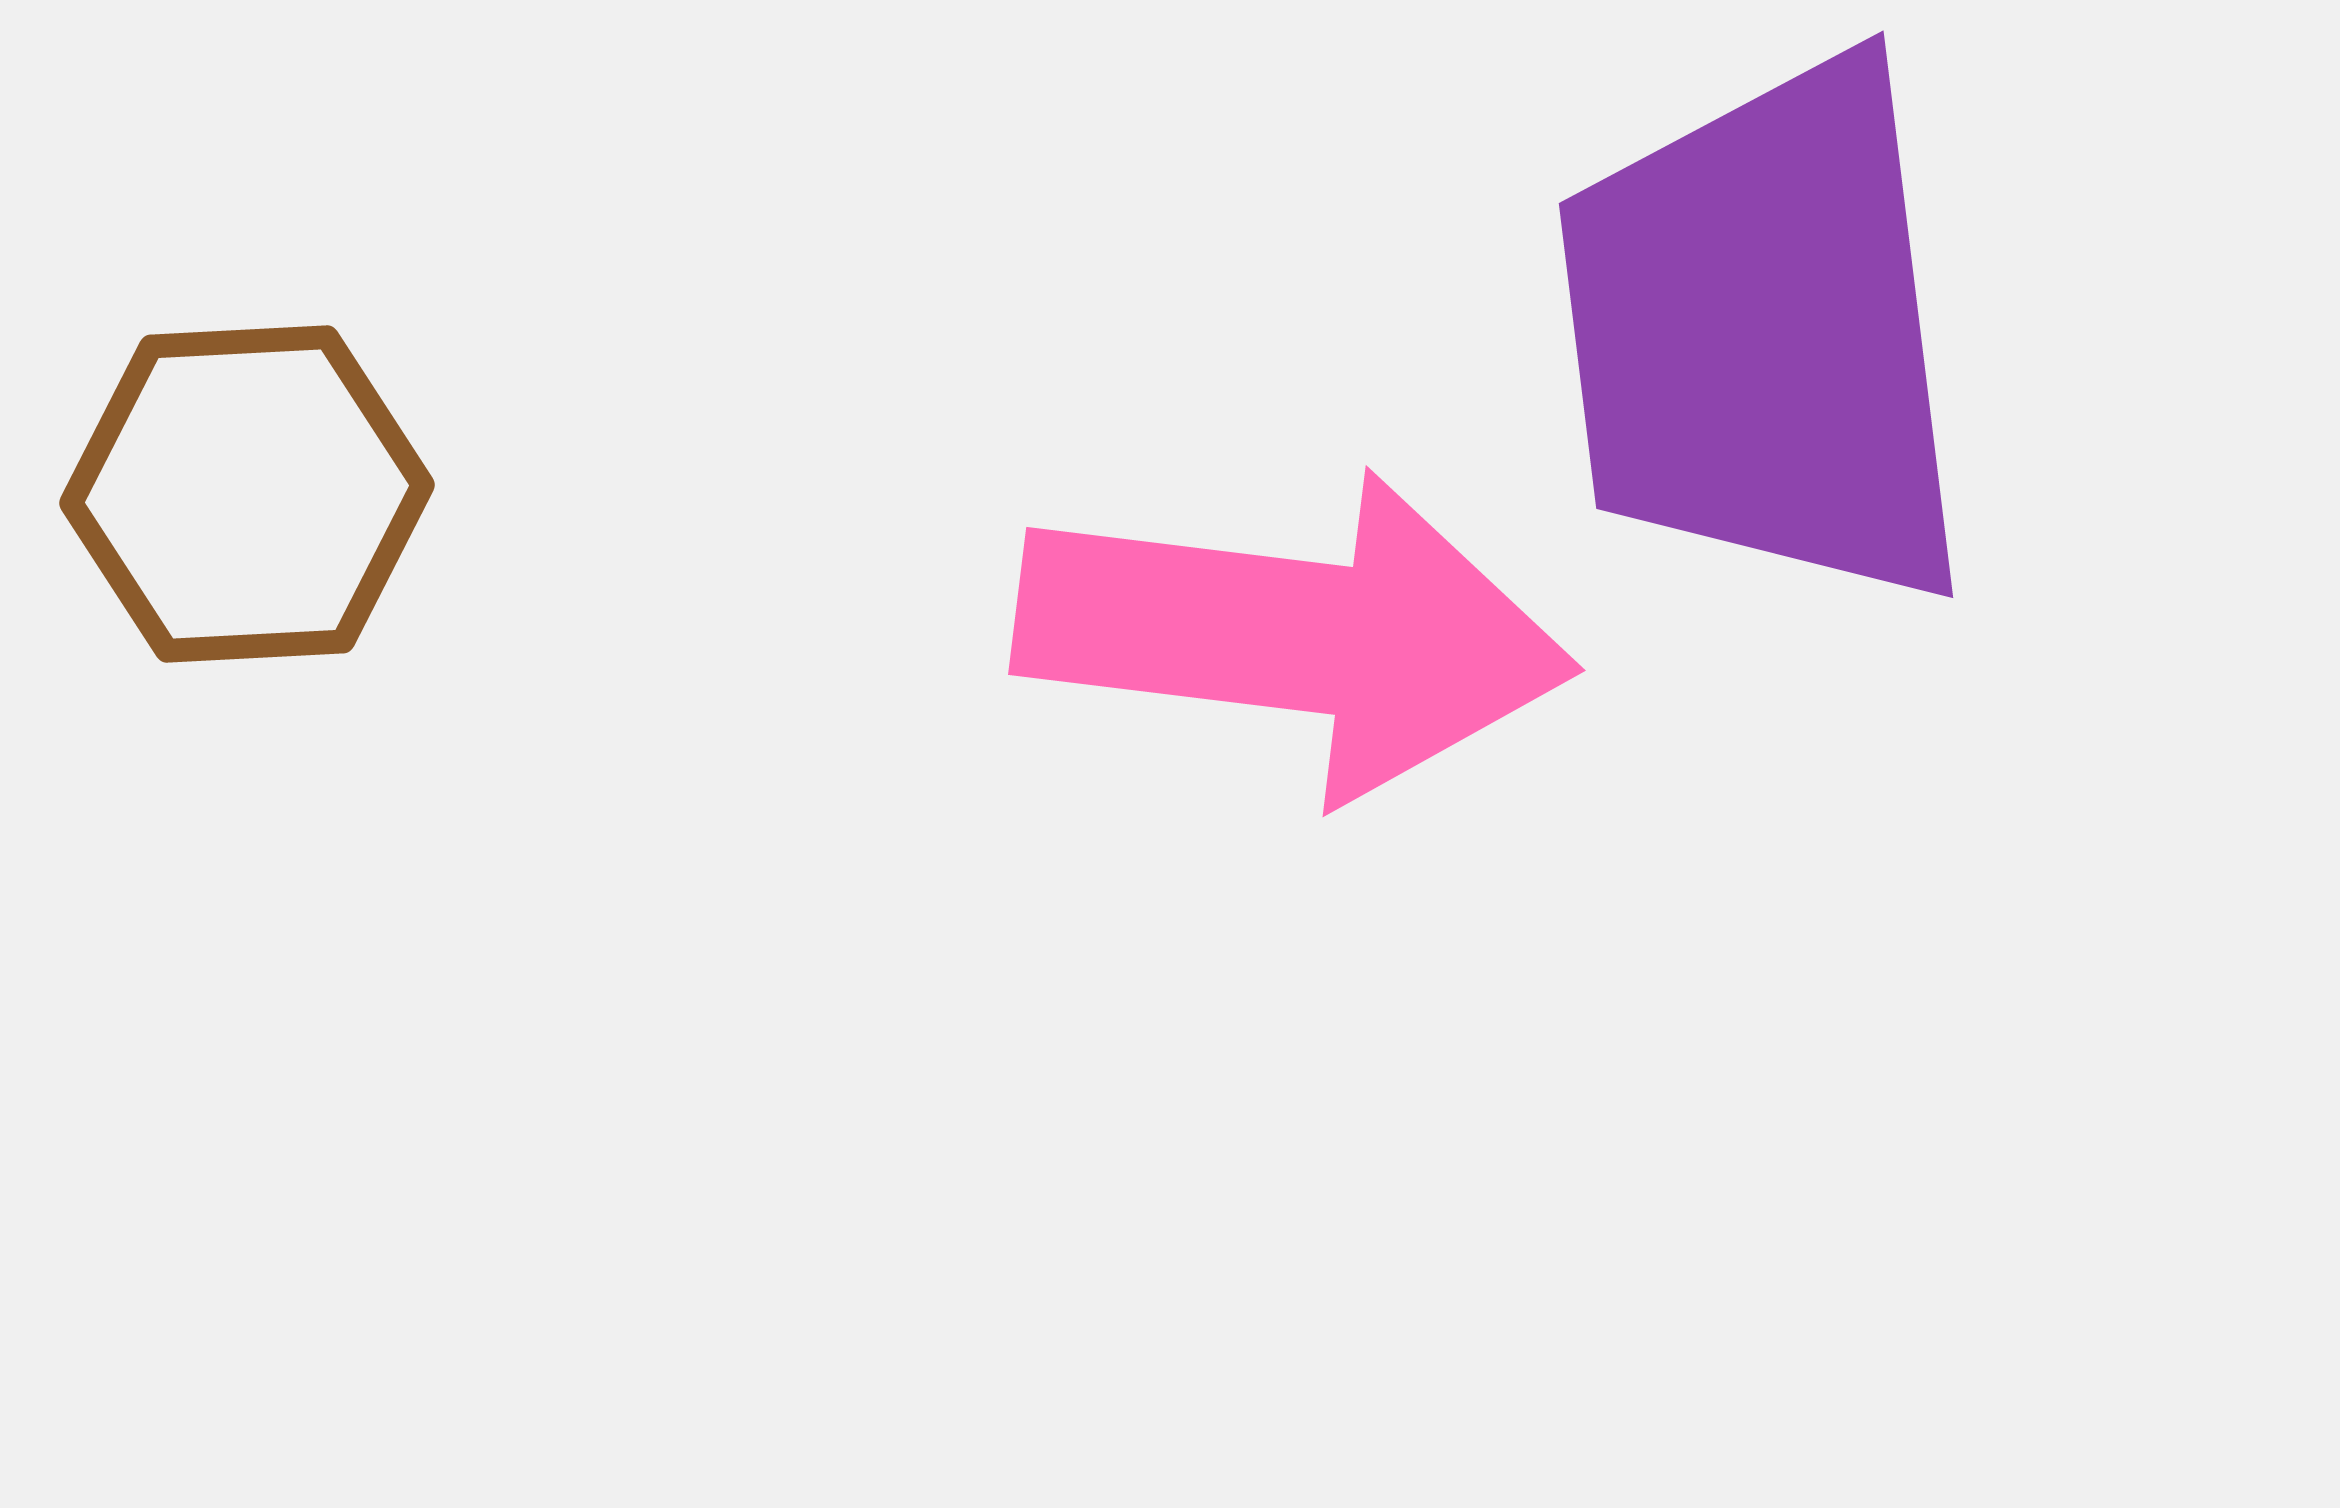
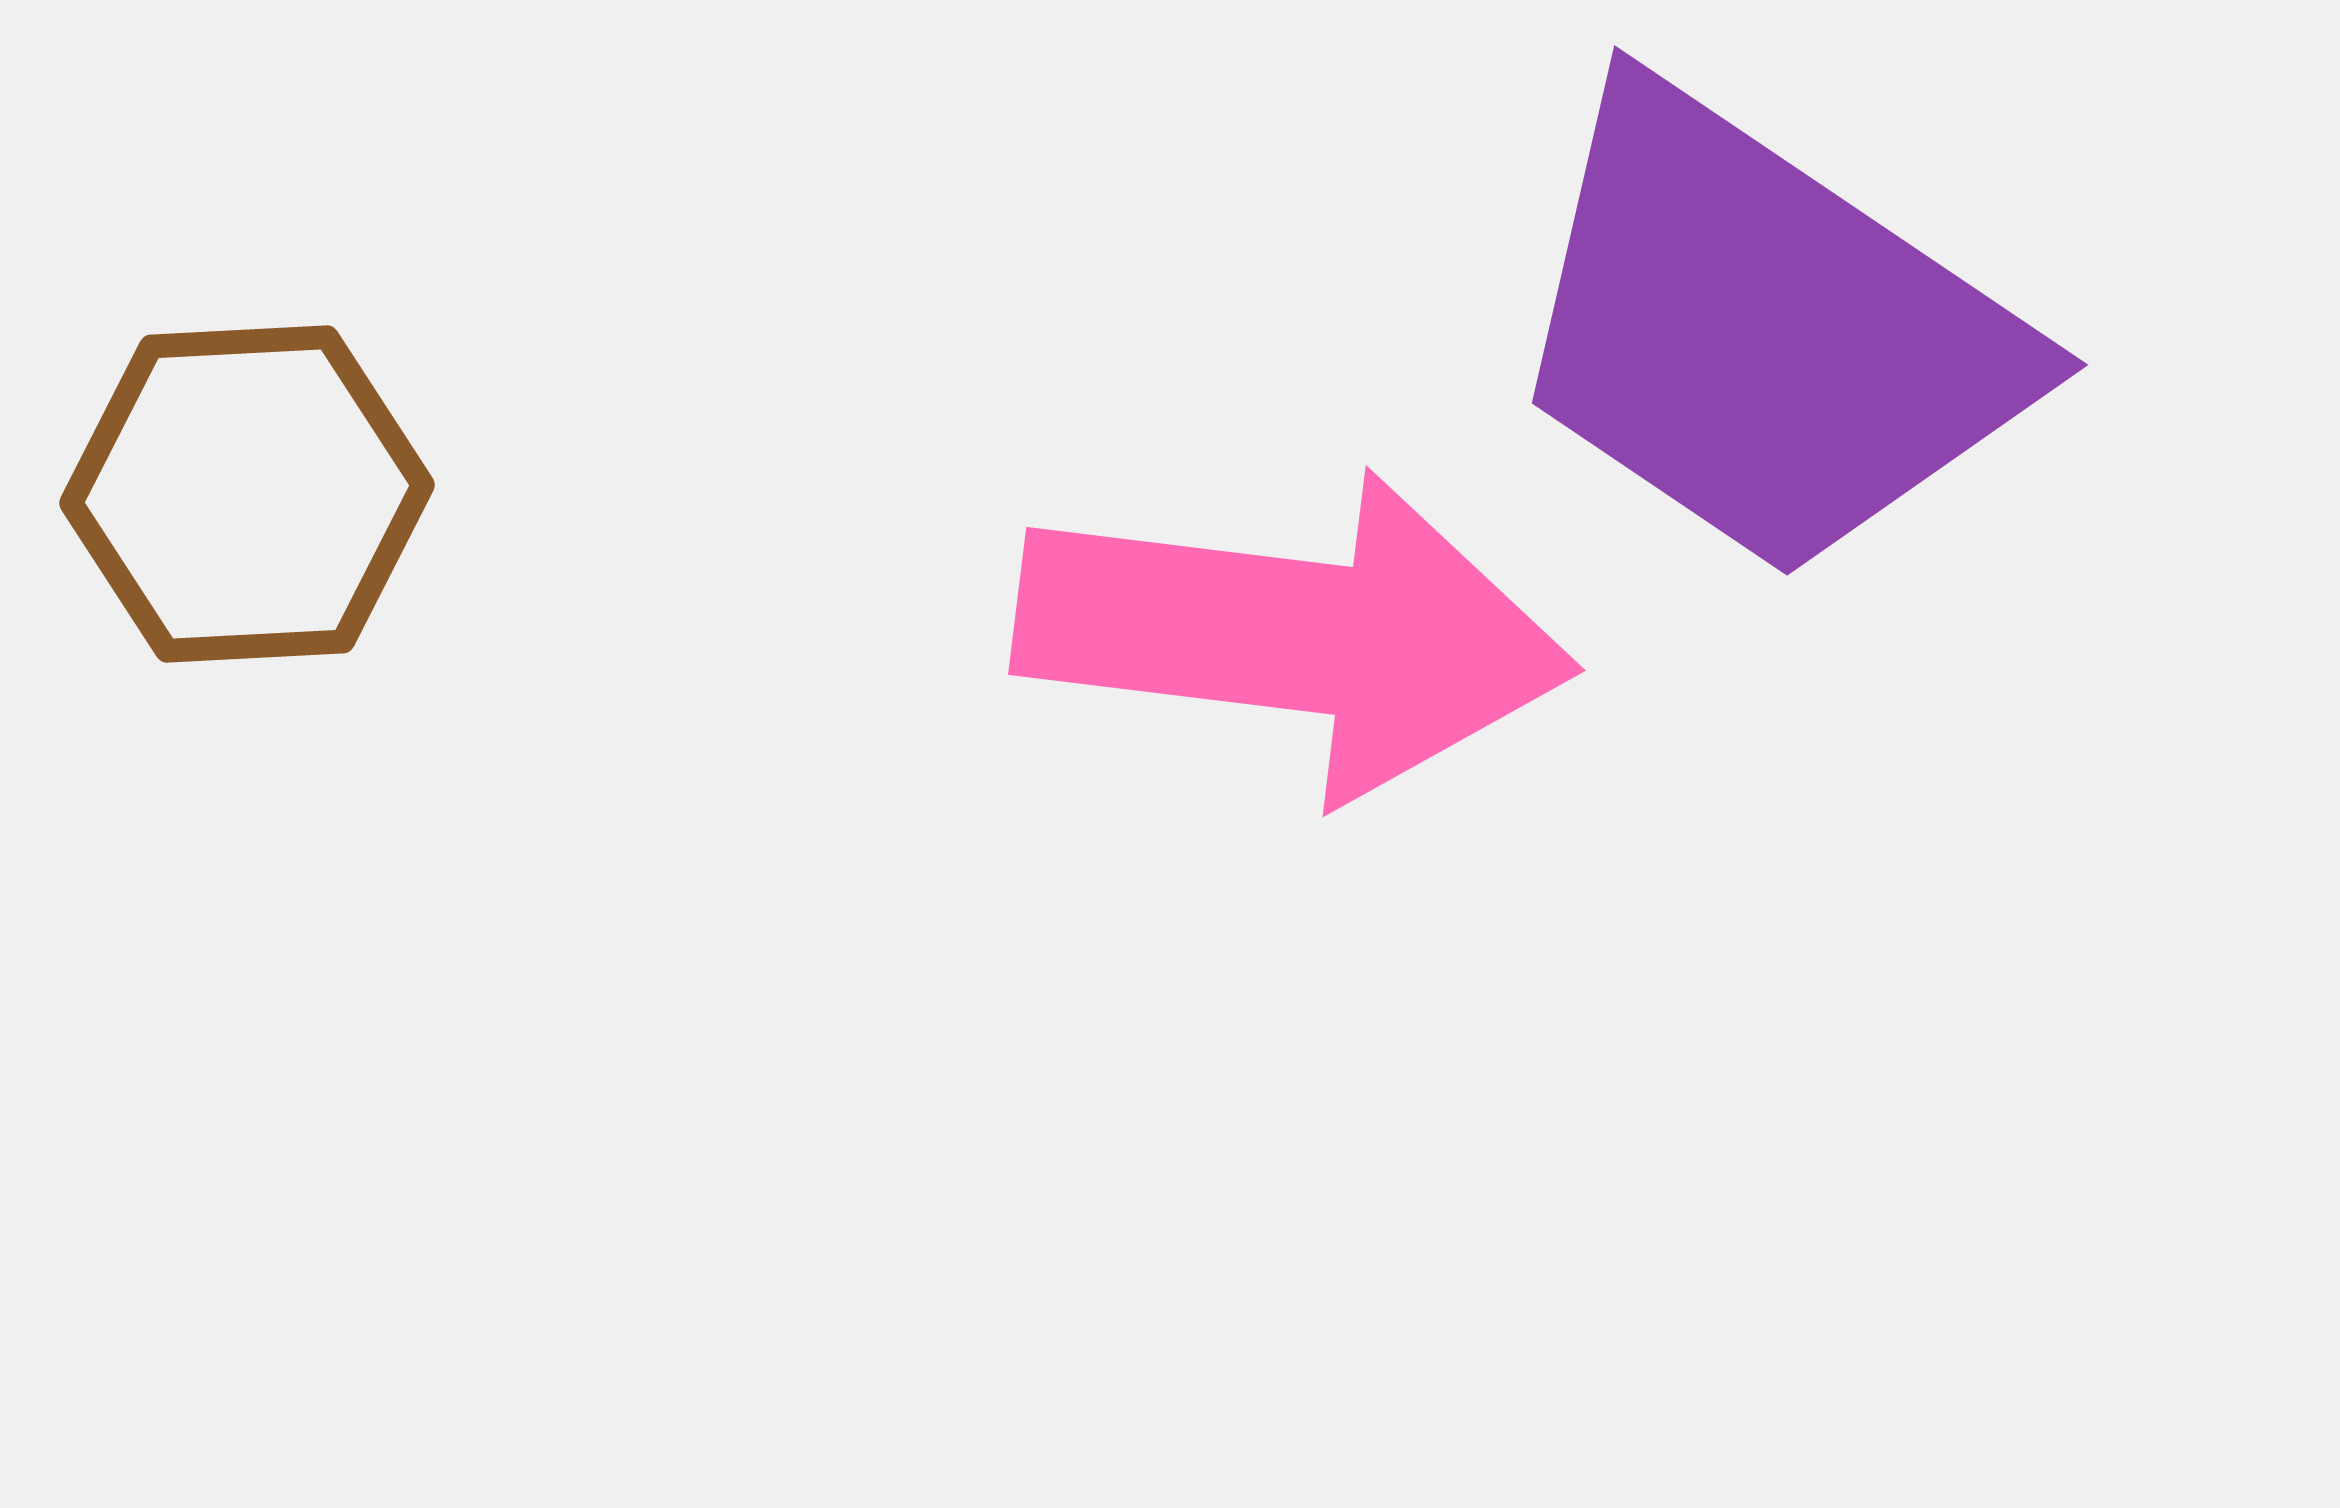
purple trapezoid: rotated 49 degrees counterclockwise
